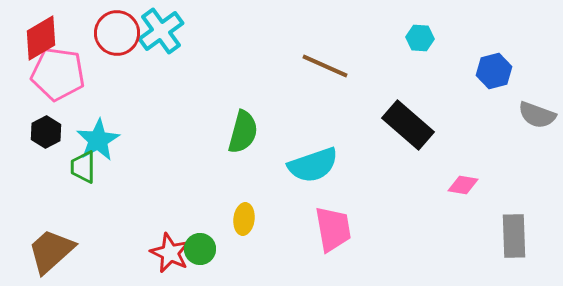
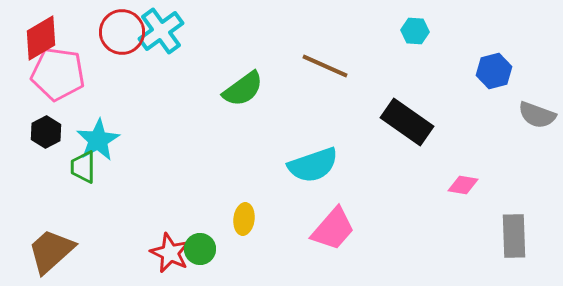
red circle: moved 5 px right, 1 px up
cyan hexagon: moved 5 px left, 7 px up
black rectangle: moved 1 px left, 3 px up; rotated 6 degrees counterclockwise
green semicircle: moved 43 px up; rotated 39 degrees clockwise
pink trapezoid: rotated 51 degrees clockwise
